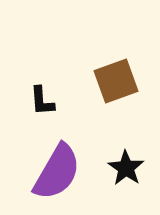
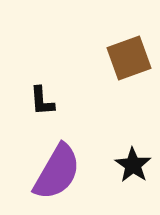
brown square: moved 13 px right, 23 px up
black star: moved 7 px right, 3 px up
